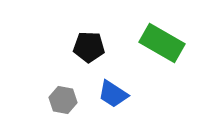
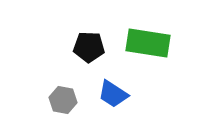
green rectangle: moved 14 px left; rotated 21 degrees counterclockwise
